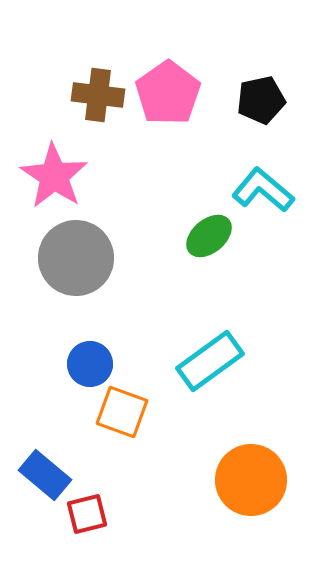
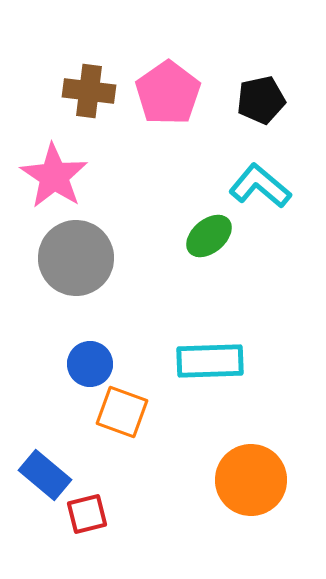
brown cross: moved 9 px left, 4 px up
cyan L-shape: moved 3 px left, 4 px up
cyan rectangle: rotated 34 degrees clockwise
